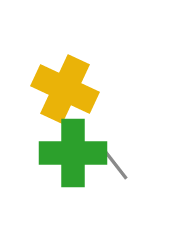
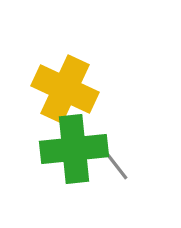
green cross: moved 1 px right, 4 px up; rotated 6 degrees counterclockwise
